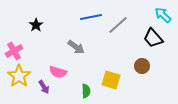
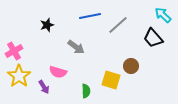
blue line: moved 1 px left, 1 px up
black star: moved 11 px right; rotated 16 degrees clockwise
brown circle: moved 11 px left
